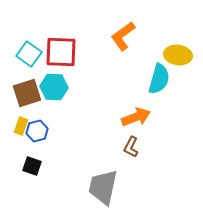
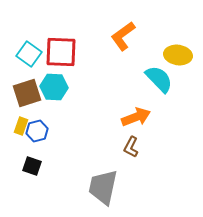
cyan semicircle: rotated 60 degrees counterclockwise
